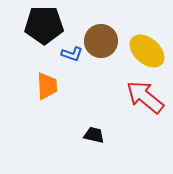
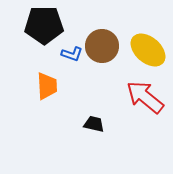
brown circle: moved 1 px right, 5 px down
yellow ellipse: moved 1 px right, 1 px up
black trapezoid: moved 11 px up
